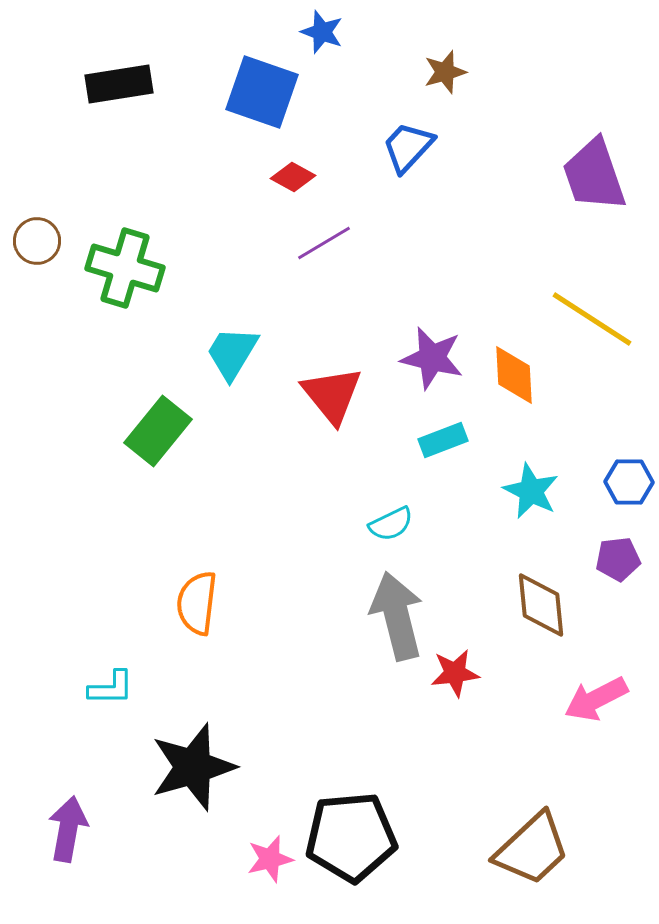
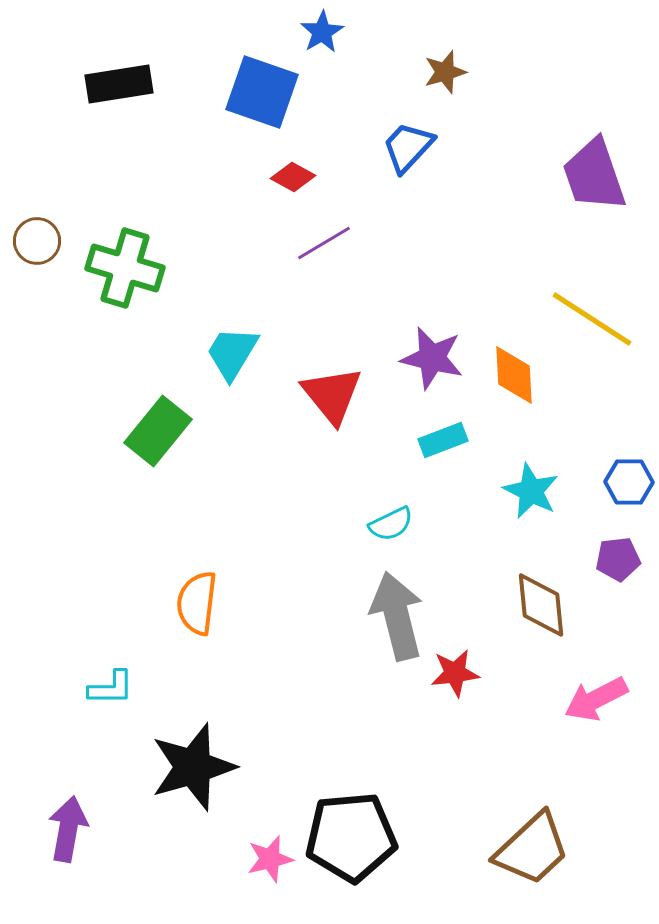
blue star: rotated 21 degrees clockwise
